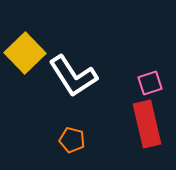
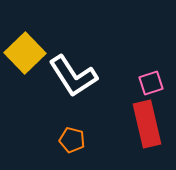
pink square: moved 1 px right
